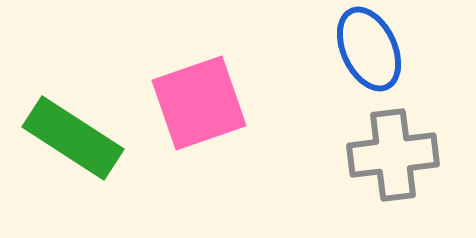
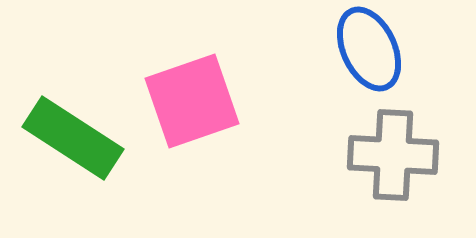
pink square: moved 7 px left, 2 px up
gray cross: rotated 10 degrees clockwise
